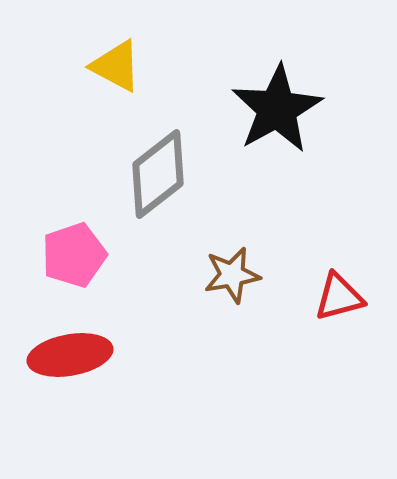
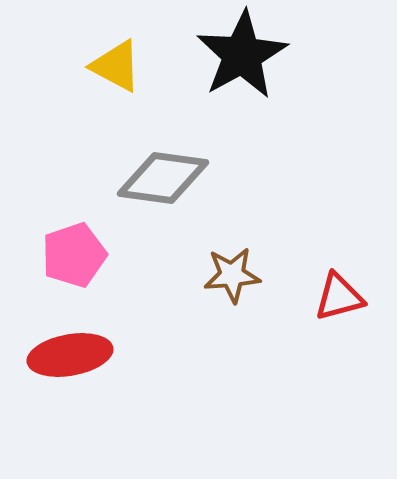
black star: moved 35 px left, 54 px up
gray diamond: moved 5 px right, 4 px down; rotated 46 degrees clockwise
brown star: rotated 6 degrees clockwise
